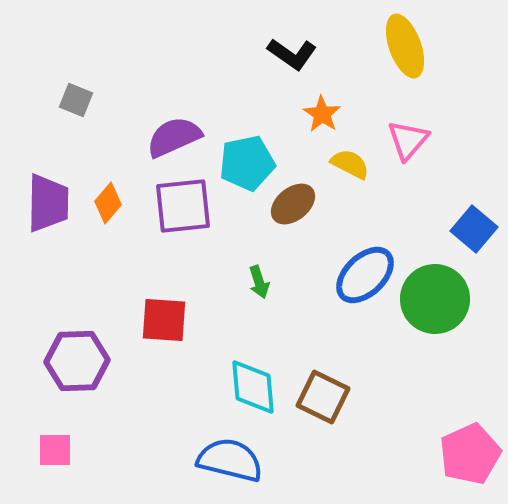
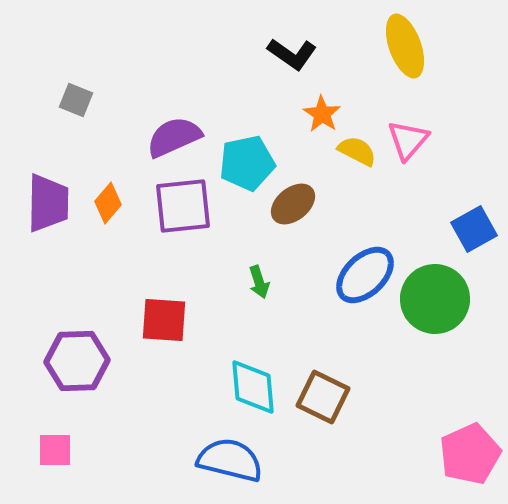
yellow semicircle: moved 7 px right, 13 px up
blue square: rotated 21 degrees clockwise
